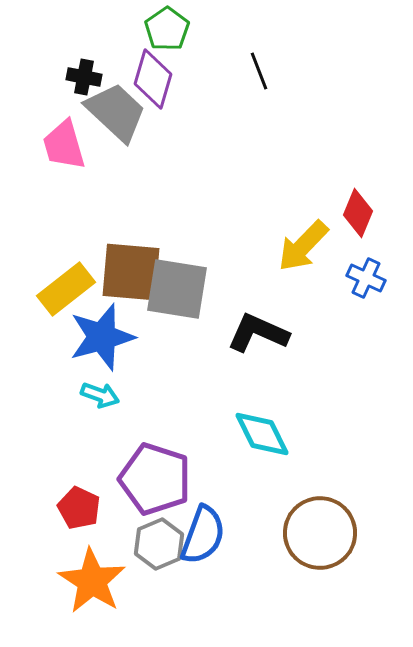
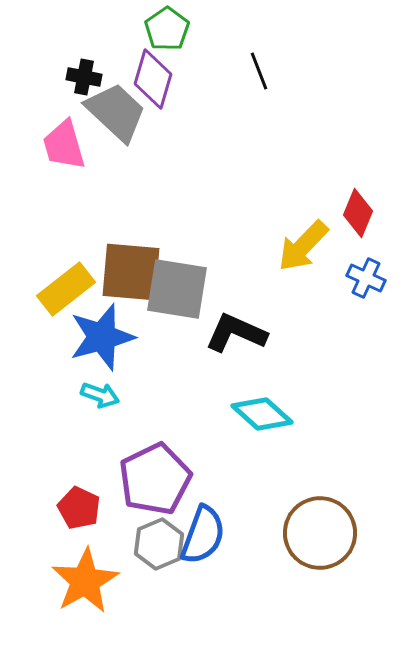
black L-shape: moved 22 px left
cyan diamond: moved 20 px up; rotated 22 degrees counterclockwise
purple pentagon: rotated 28 degrees clockwise
orange star: moved 7 px left; rotated 10 degrees clockwise
